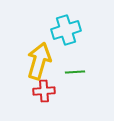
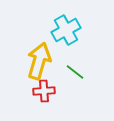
cyan cross: rotated 12 degrees counterclockwise
green line: rotated 42 degrees clockwise
